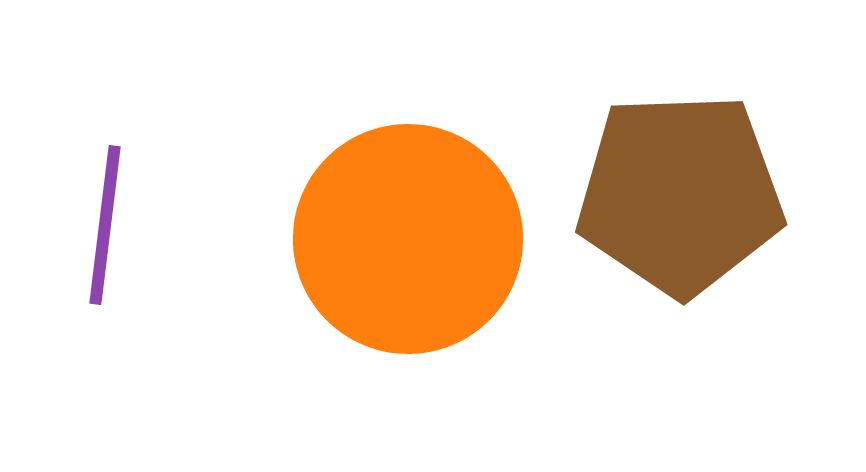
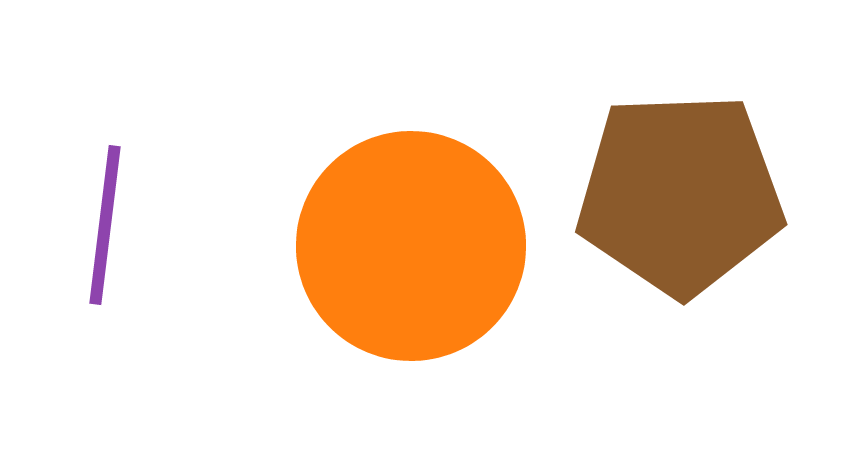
orange circle: moved 3 px right, 7 px down
